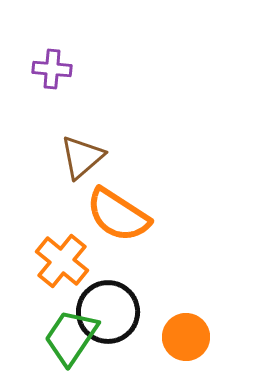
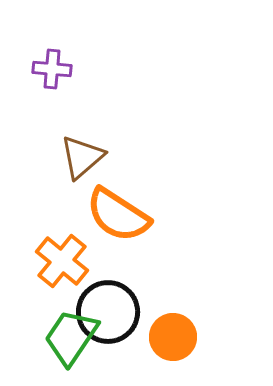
orange circle: moved 13 px left
